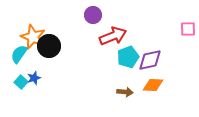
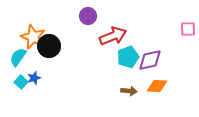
purple circle: moved 5 px left, 1 px down
cyan semicircle: moved 1 px left, 3 px down
orange diamond: moved 4 px right, 1 px down
brown arrow: moved 4 px right, 1 px up
